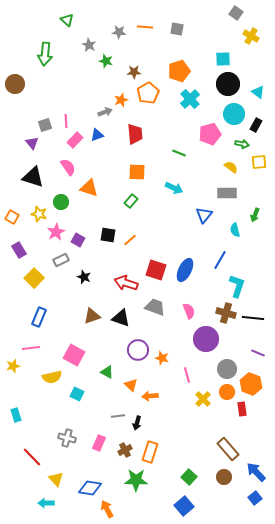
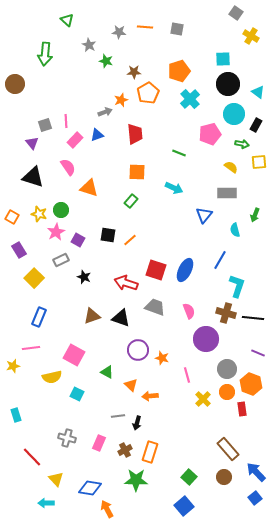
green circle at (61, 202): moved 8 px down
